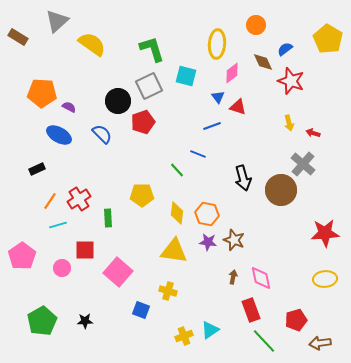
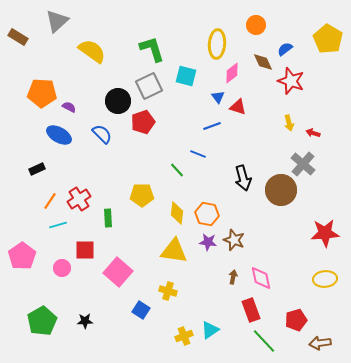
yellow semicircle at (92, 44): moved 7 px down
blue square at (141, 310): rotated 12 degrees clockwise
